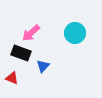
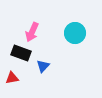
pink arrow: moved 1 px right, 1 px up; rotated 24 degrees counterclockwise
red triangle: rotated 32 degrees counterclockwise
